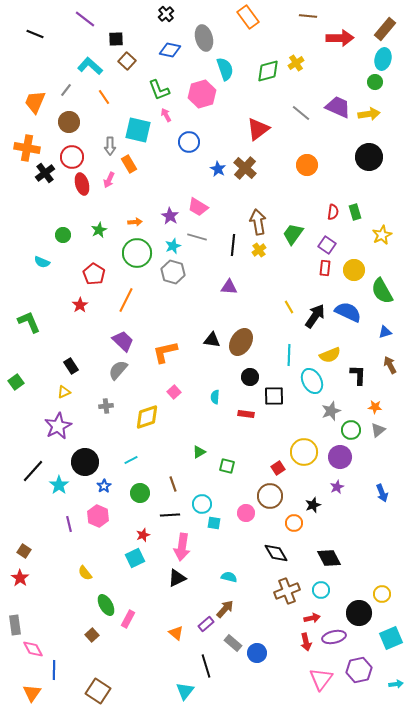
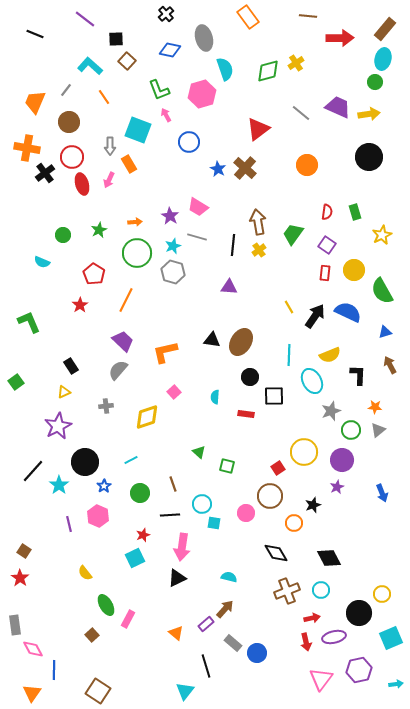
cyan square at (138, 130): rotated 8 degrees clockwise
red semicircle at (333, 212): moved 6 px left
red rectangle at (325, 268): moved 5 px down
green triangle at (199, 452): rotated 48 degrees counterclockwise
purple circle at (340, 457): moved 2 px right, 3 px down
